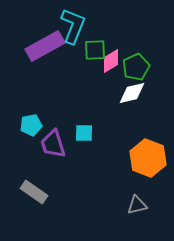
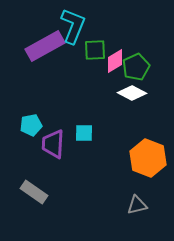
pink diamond: moved 4 px right
white diamond: rotated 40 degrees clockwise
purple trapezoid: rotated 20 degrees clockwise
